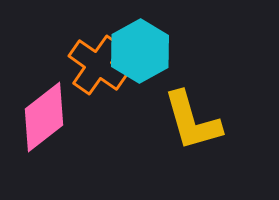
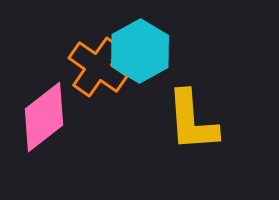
orange cross: moved 2 px down
yellow L-shape: rotated 12 degrees clockwise
